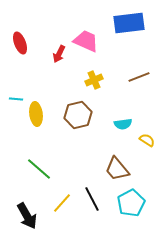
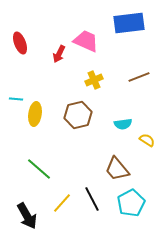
yellow ellipse: moved 1 px left; rotated 15 degrees clockwise
